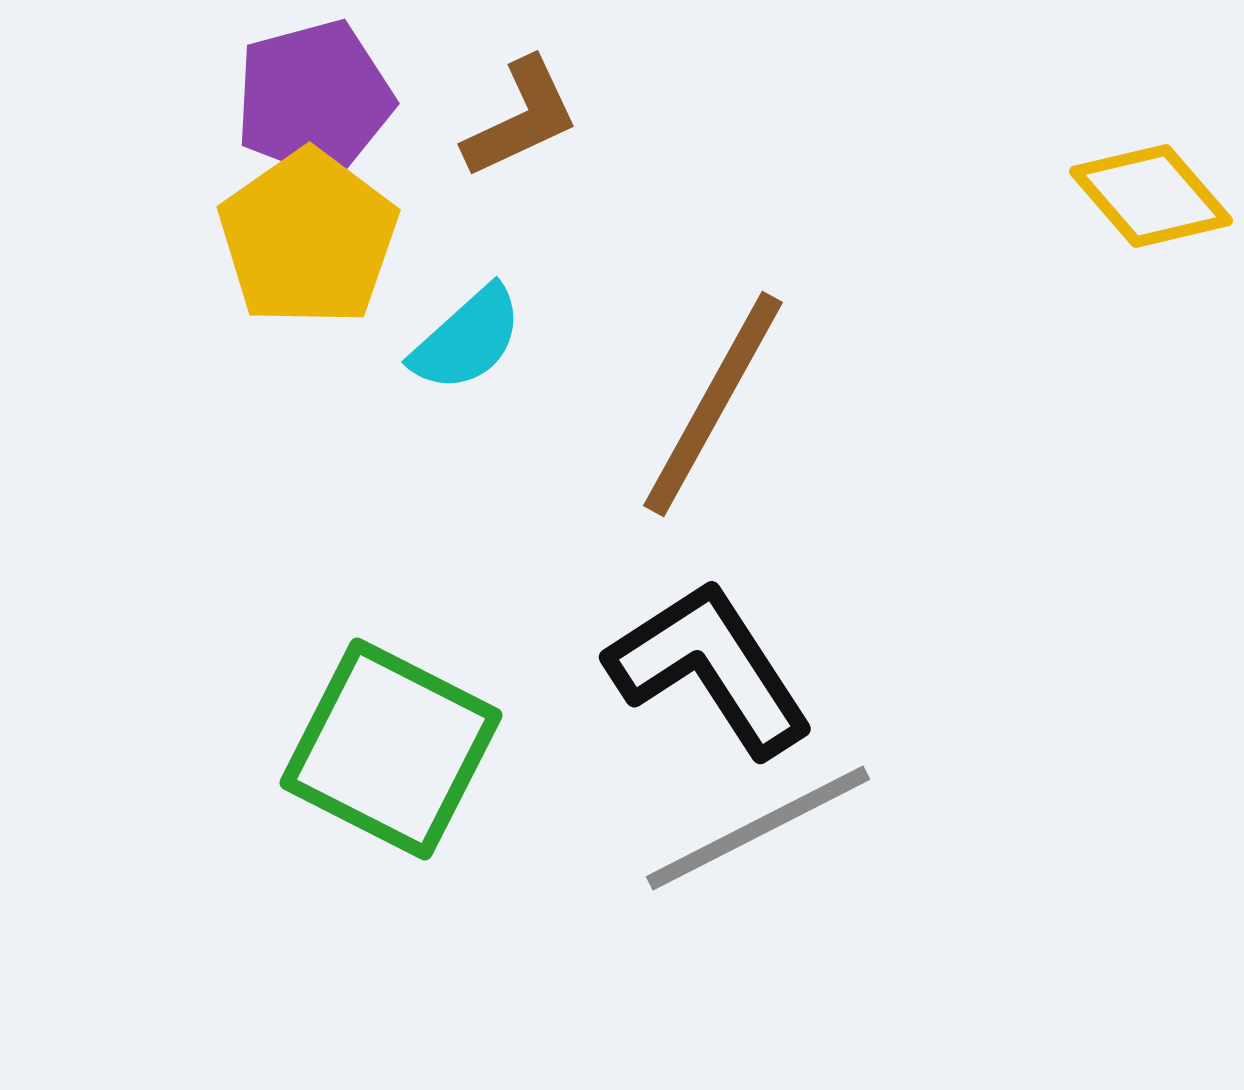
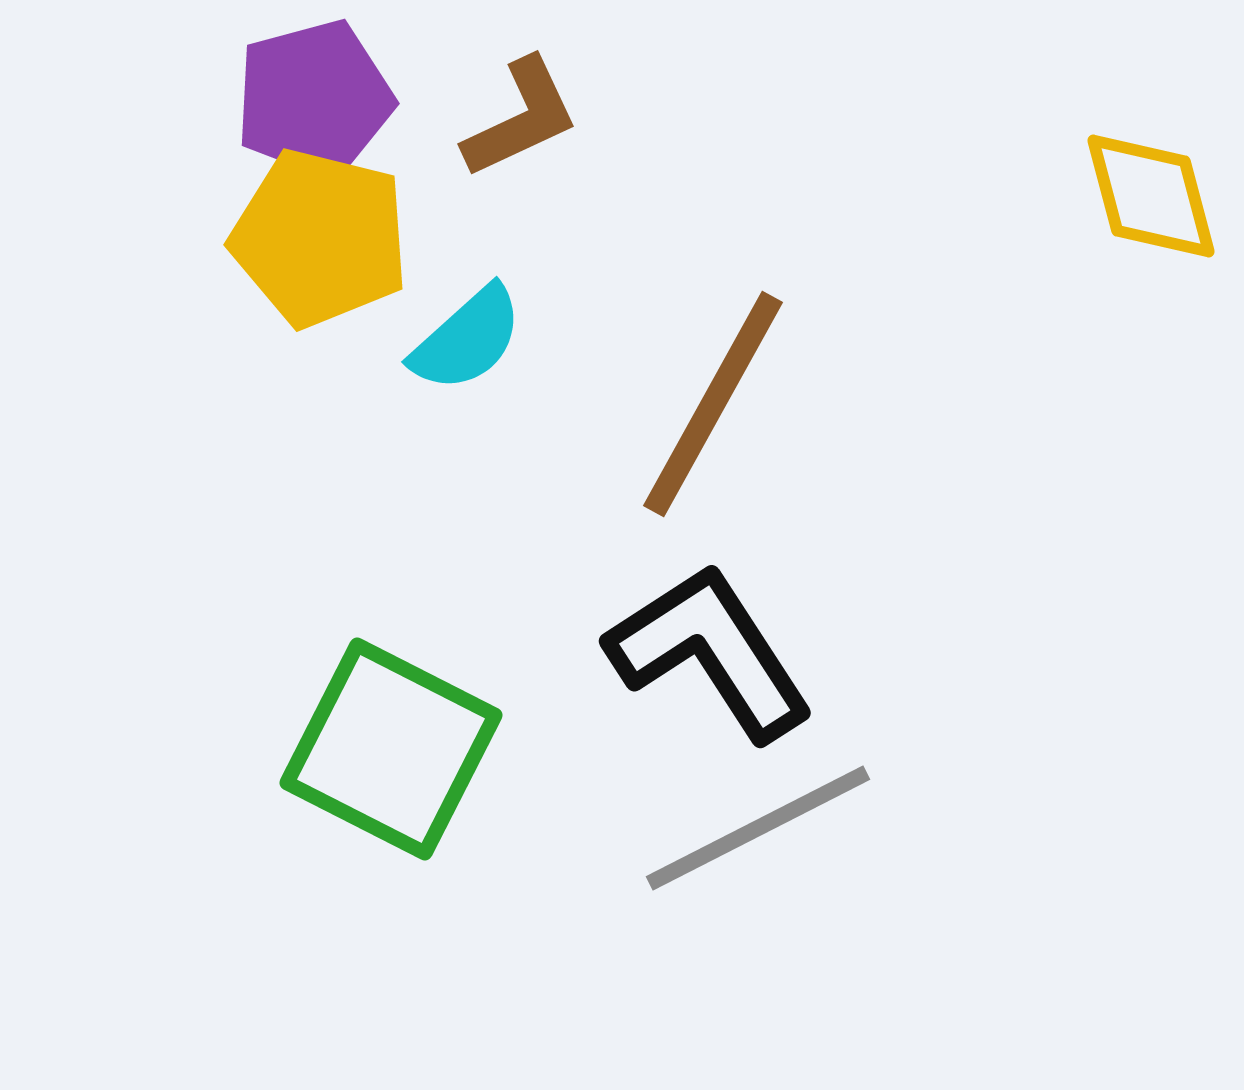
yellow diamond: rotated 26 degrees clockwise
yellow pentagon: moved 12 px right; rotated 23 degrees counterclockwise
black L-shape: moved 16 px up
